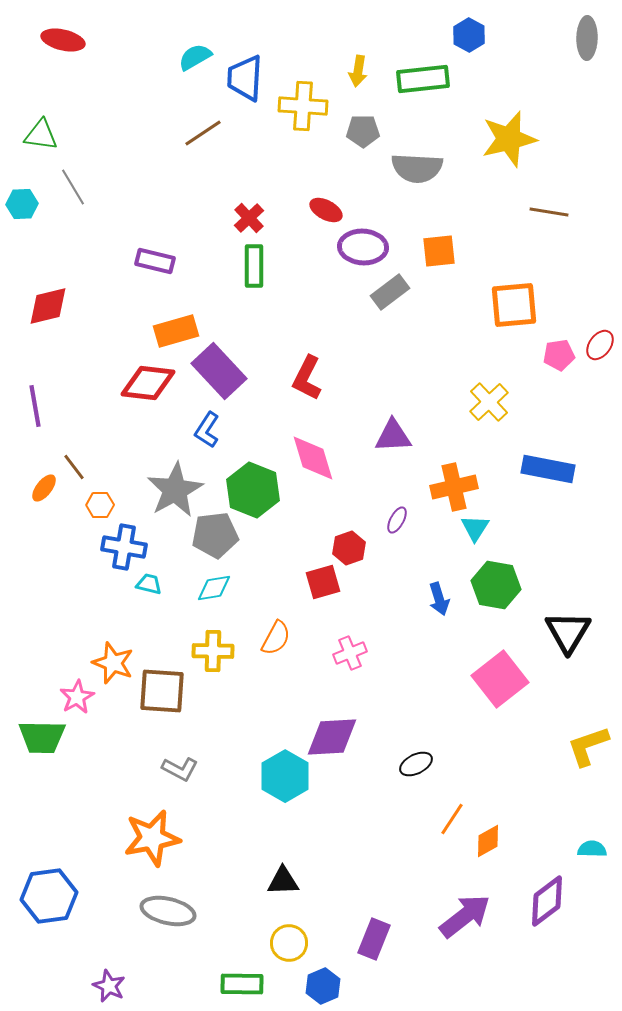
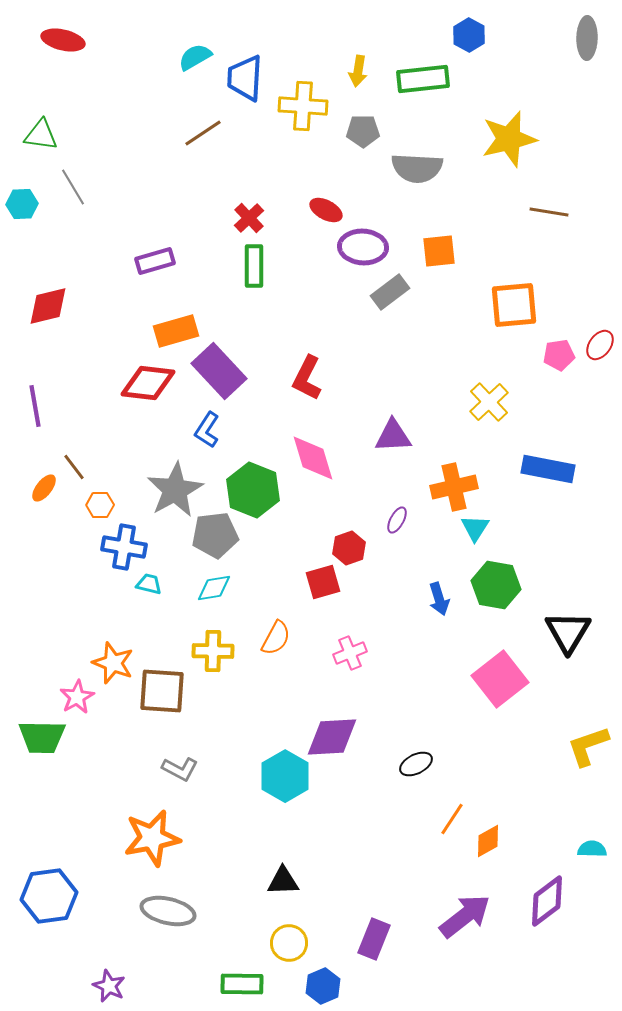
purple rectangle at (155, 261): rotated 30 degrees counterclockwise
